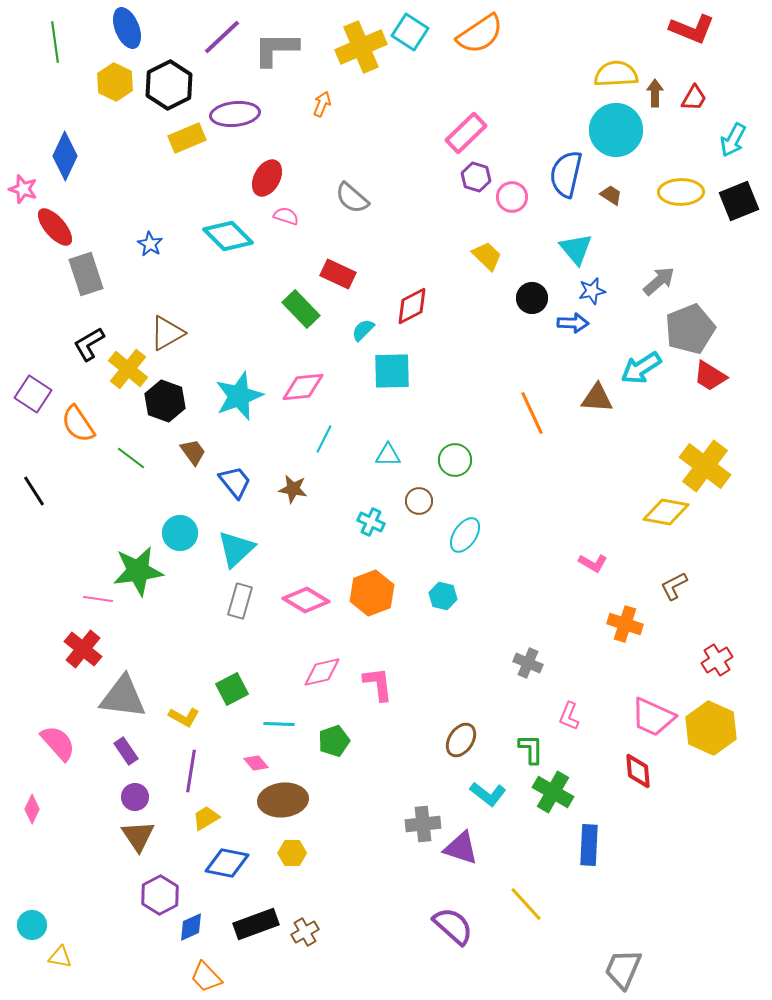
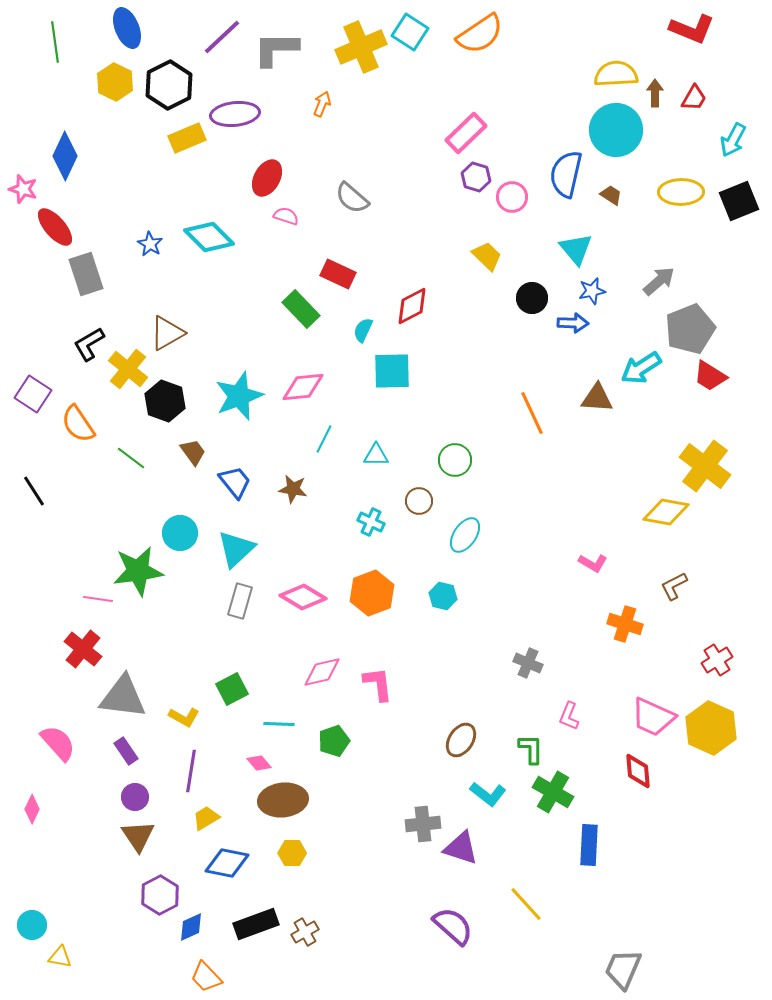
cyan diamond at (228, 236): moved 19 px left, 1 px down
cyan semicircle at (363, 330): rotated 20 degrees counterclockwise
cyan triangle at (388, 455): moved 12 px left
pink diamond at (306, 600): moved 3 px left, 3 px up
pink diamond at (256, 763): moved 3 px right
